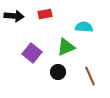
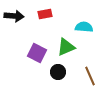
purple square: moved 5 px right; rotated 12 degrees counterclockwise
